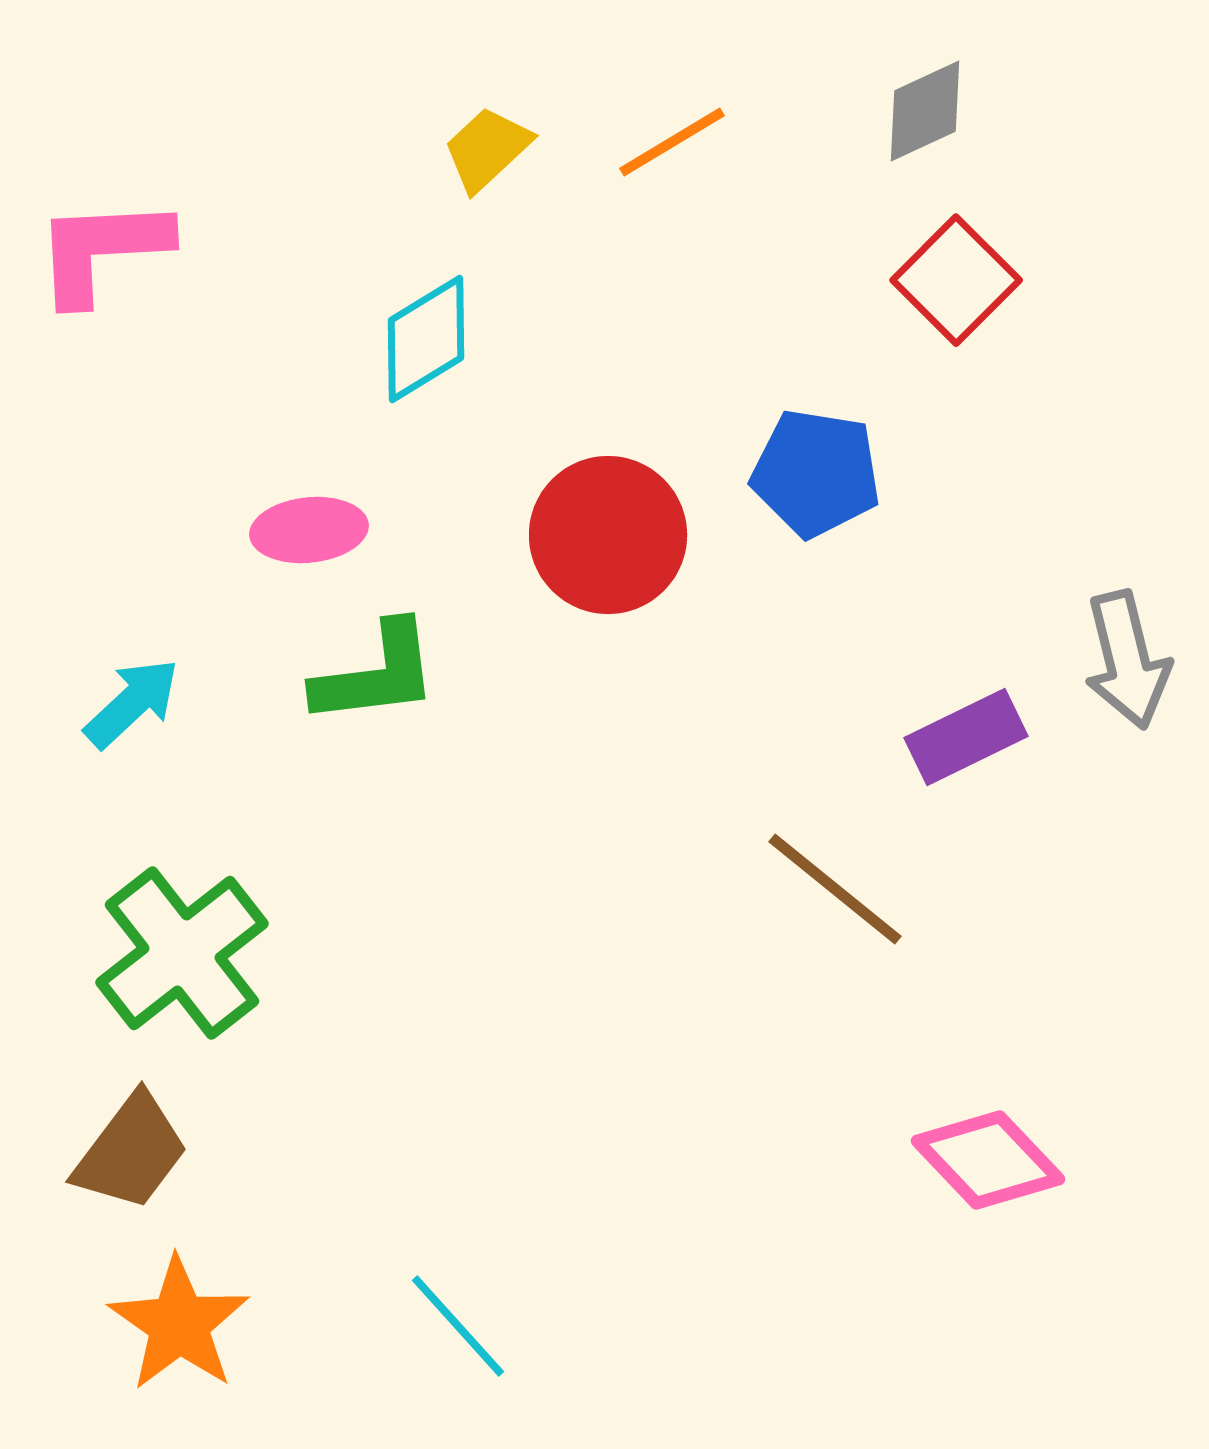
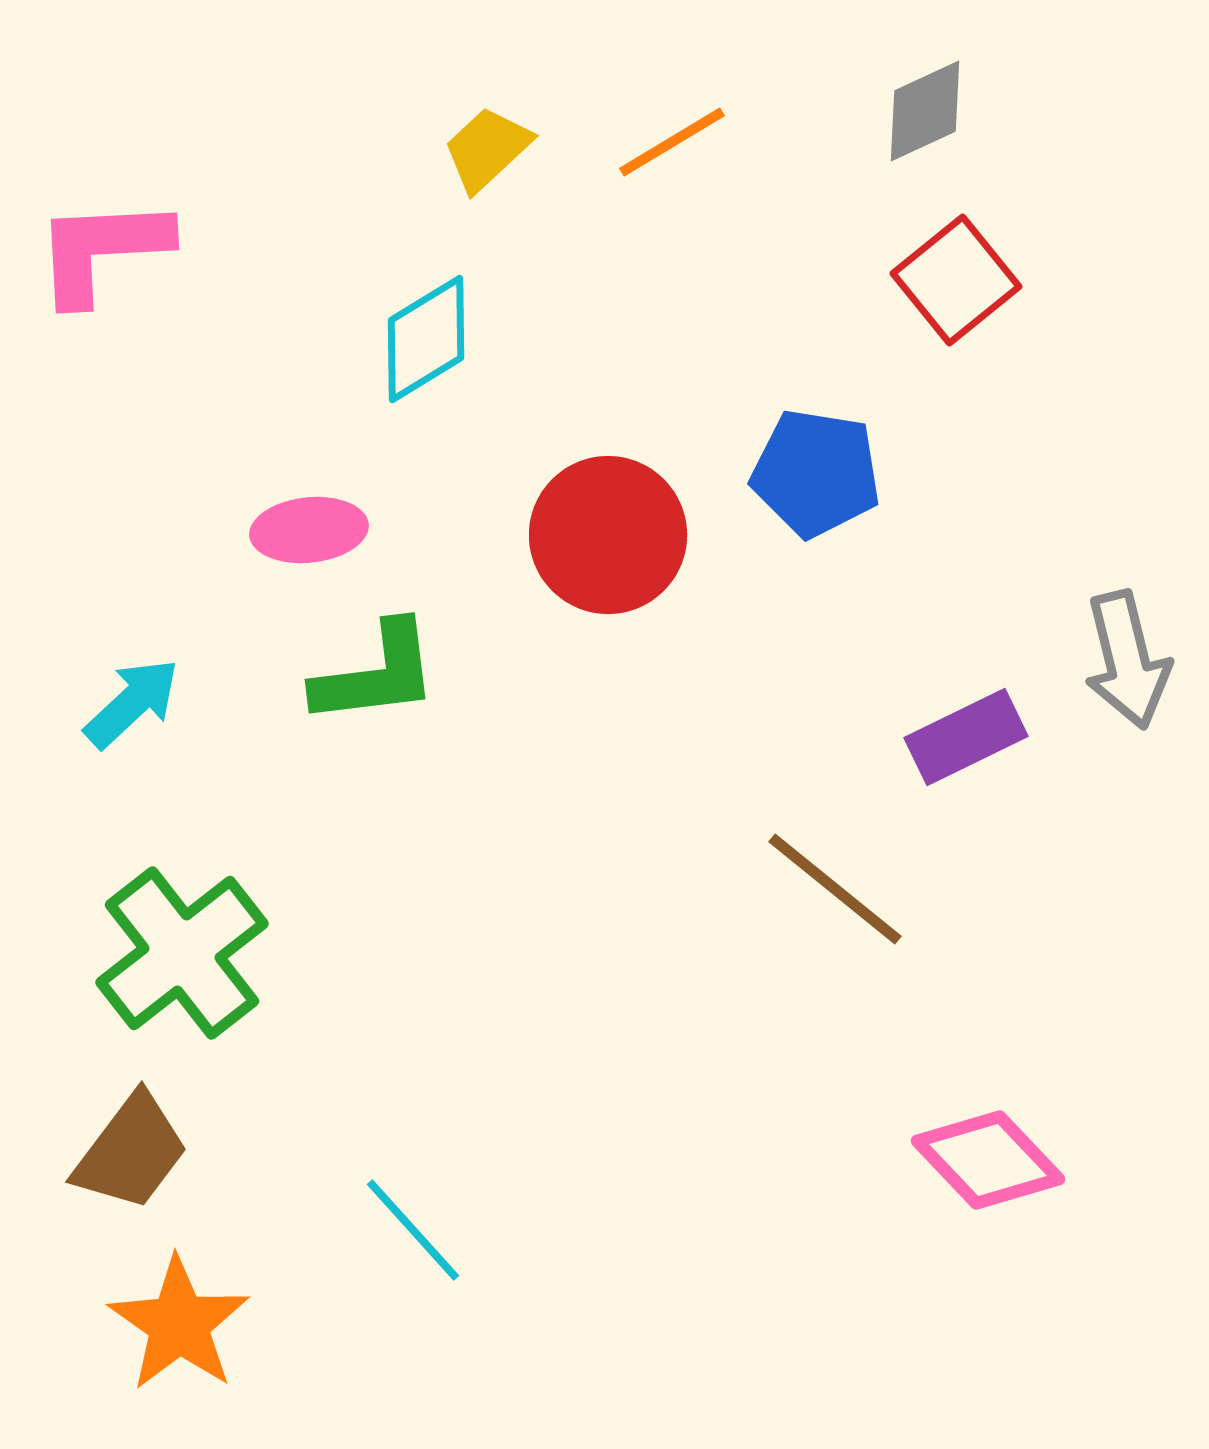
red square: rotated 6 degrees clockwise
cyan line: moved 45 px left, 96 px up
